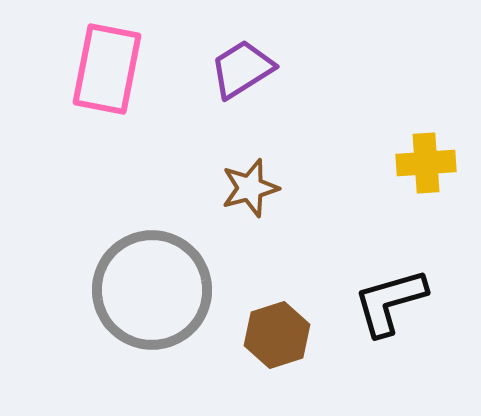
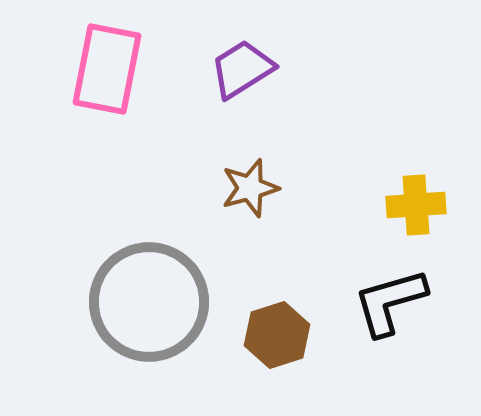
yellow cross: moved 10 px left, 42 px down
gray circle: moved 3 px left, 12 px down
